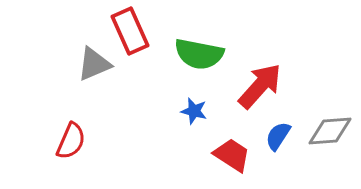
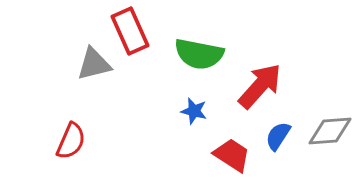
gray triangle: rotated 9 degrees clockwise
